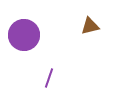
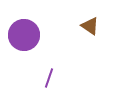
brown triangle: rotated 48 degrees clockwise
